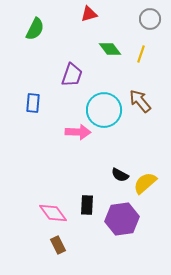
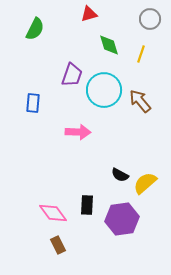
green diamond: moved 1 px left, 4 px up; rotated 20 degrees clockwise
cyan circle: moved 20 px up
